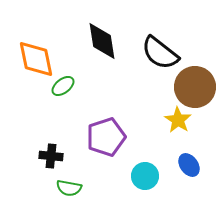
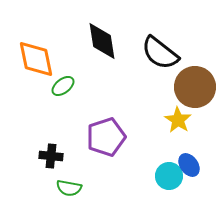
cyan circle: moved 24 px right
